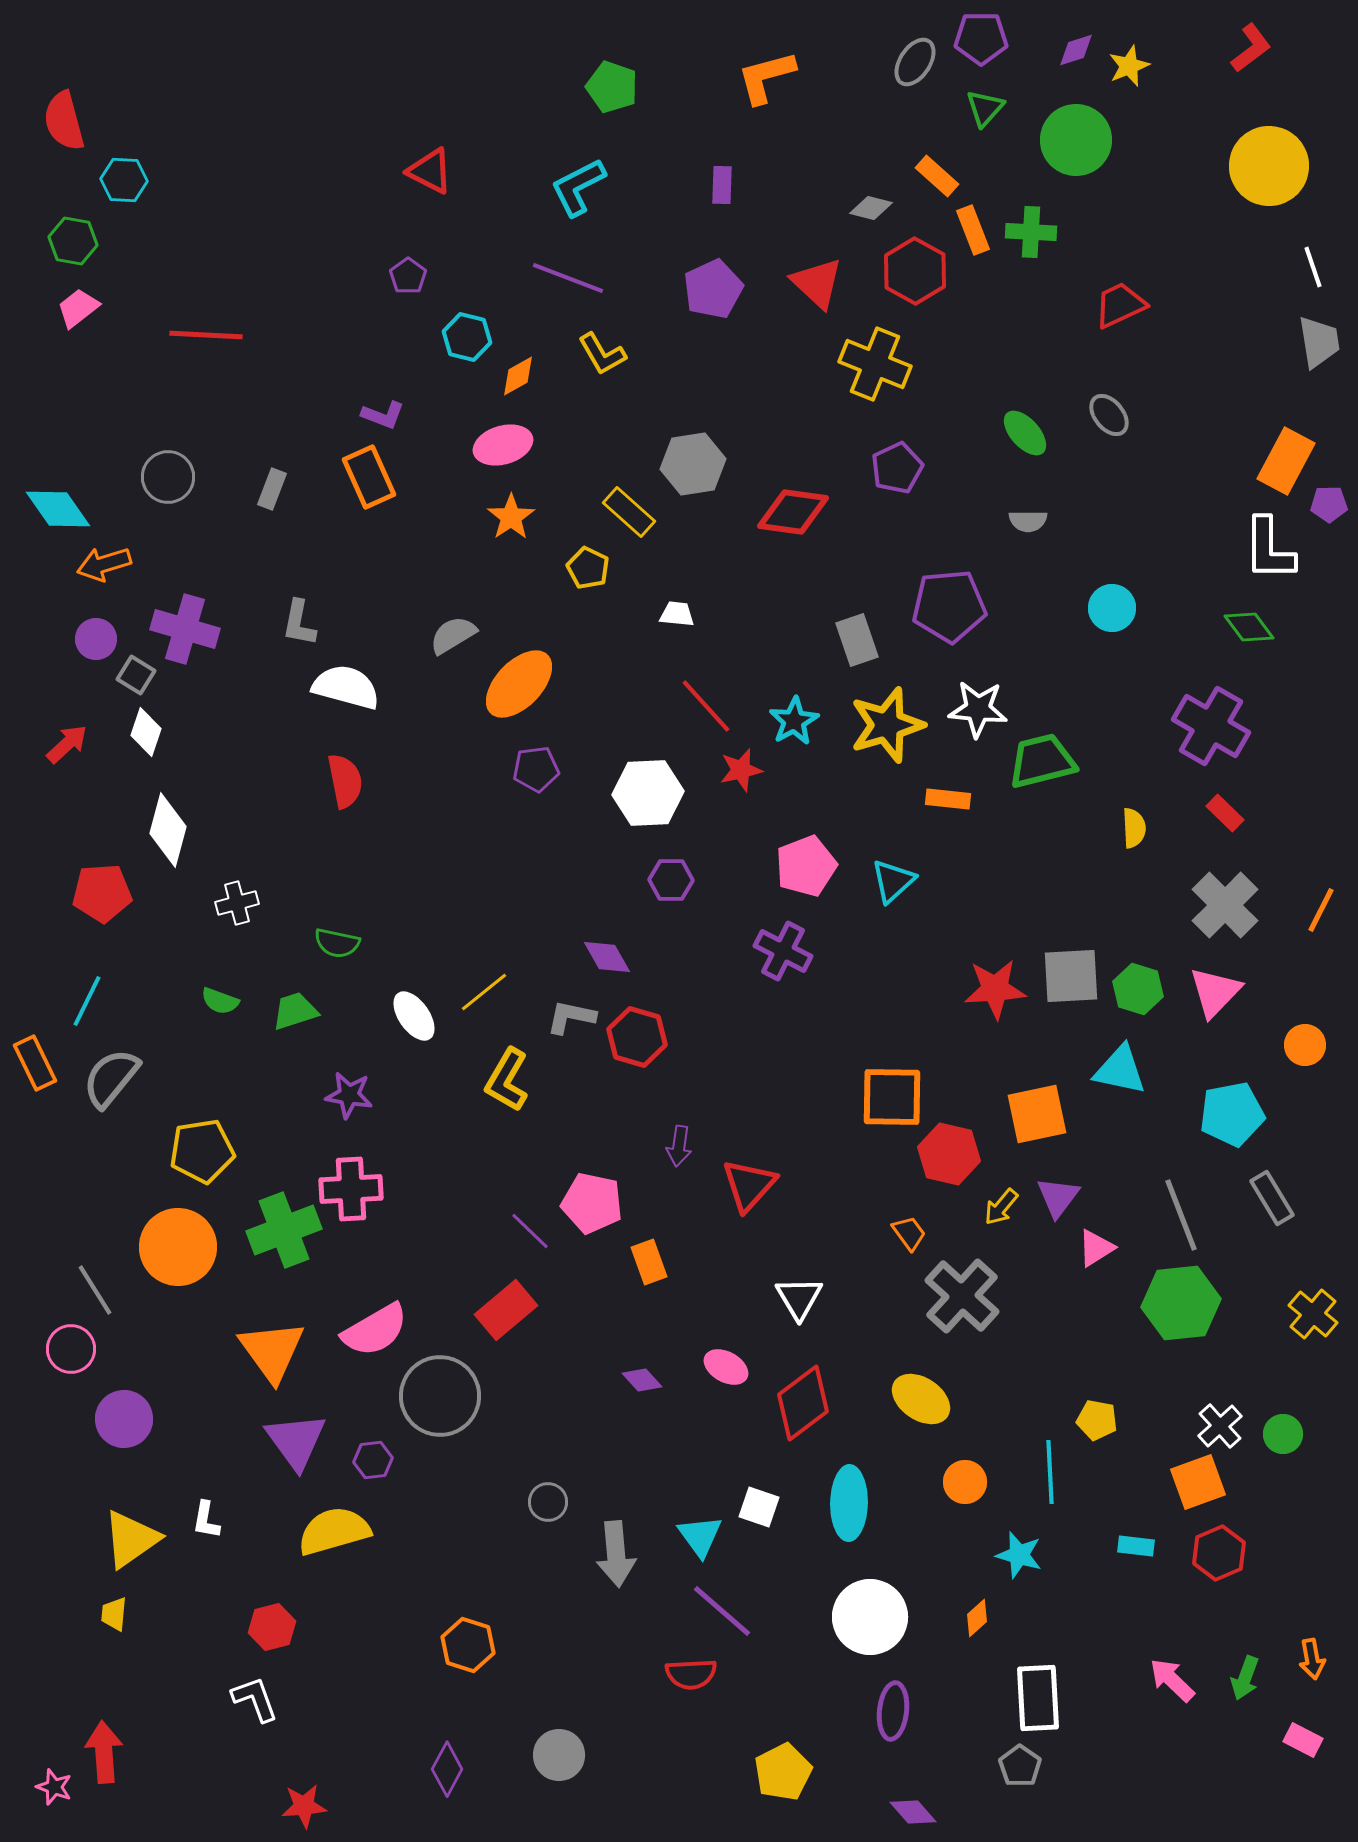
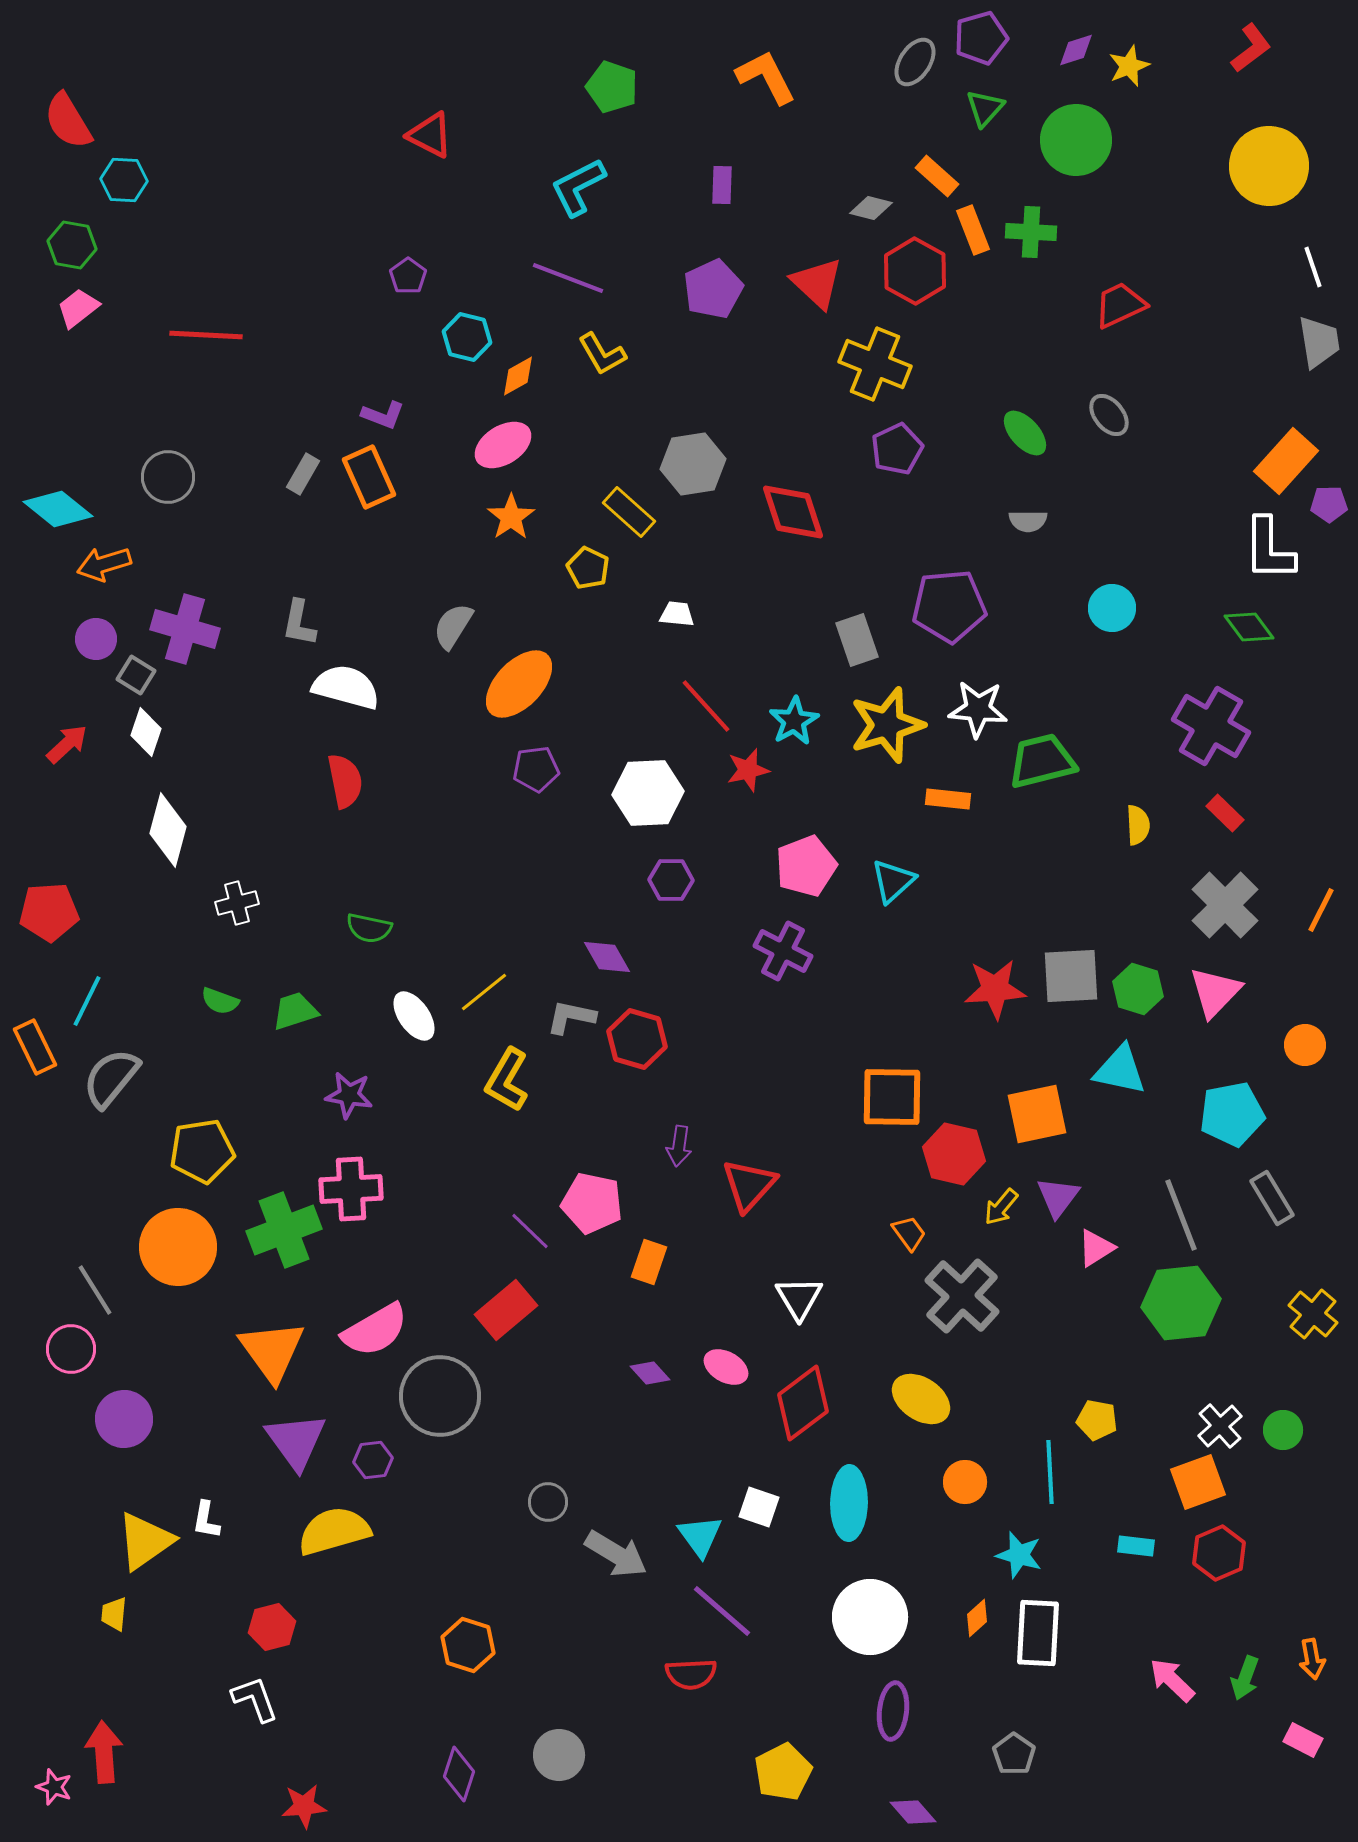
purple pentagon at (981, 38): rotated 16 degrees counterclockwise
orange L-shape at (766, 77): rotated 78 degrees clockwise
red semicircle at (64, 121): moved 4 px right; rotated 16 degrees counterclockwise
red triangle at (430, 171): moved 36 px up
green hexagon at (73, 241): moved 1 px left, 4 px down
pink ellipse at (503, 445): rotated 16 degrees counterclockwise
orange rectangle at (1286, 461): rotated 14 degrees clockwise
purple pentagon at (897, 468): moved 19 px up
gray rectangle at (272, 489): moved 31 px right, 15 px up; rotated 9 degrees clockwise
cyan diamond at (58, 509): rotated 16 degrees counterclockwise
red diamond at (793, 512): rotated 64 degrees clockwise
gray semicircle at (453, 635): moved 9 px up; rotated 27 degrees counterclockwise
red star at (741, 770): moved 7 px right
yellow semicircle at (1134, 828): moved 4 px right, 3 px up
red pentagon at (102, 893): moved 53 px left, 19 px down
green semicircle at (337, 943): moved 32 px right, 15 px up
red hexagon at (637, 1037): moved 2 px down
orange rectangle at (35, 1063): moved 16 px up
red hexagon at (949, 1154): moved 5 px right
orange rectangle at (649, 1262): rotated 39 degrees clockwise
purple diamond at (642, 1380): moved 8 px right, 7 px up
green circle at (1283, 1434): moved 4 px up
yellow triangle at (131, 1539): moved 14 px right, 2 px down
gray arrow at (616, 1554): rotated 54 degrees counterclockwise
white rectangle at (1038, 1698): moved 65 px up; rotated 6 degrees clockwise
gray pentagon at (1020, 1766): moved 6 px left, 12 px up
purple diamond at (447, 1769): moved 12 px right, 5 px down; rotated 10 degrees counterclockwise
